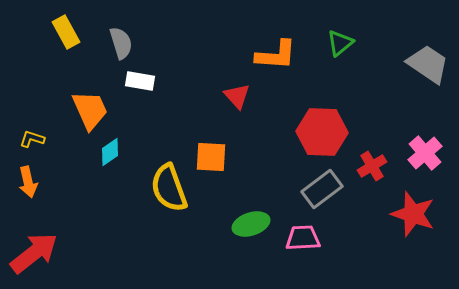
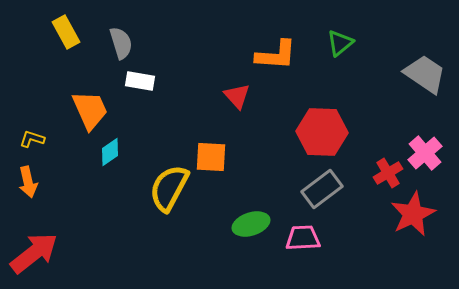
gray trapezoid: moved 3 px left, 10 px down
red cross: moved 16 px right, 7 px down
yellow semicircle: rotated 48 degrees clockwise
red star: rotated 27 degrees clockwise
